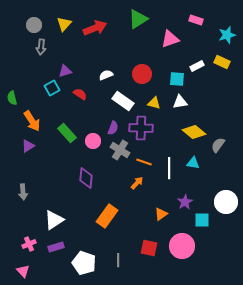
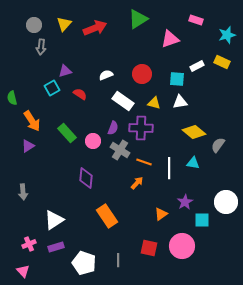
orange rectangle at (107, 216): rotated 70 degrees counterclockwise
